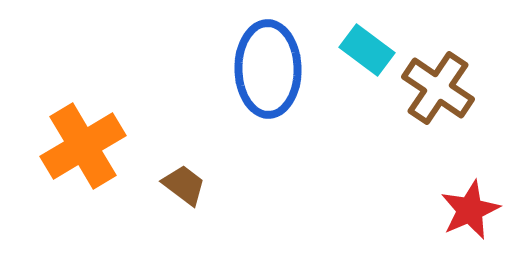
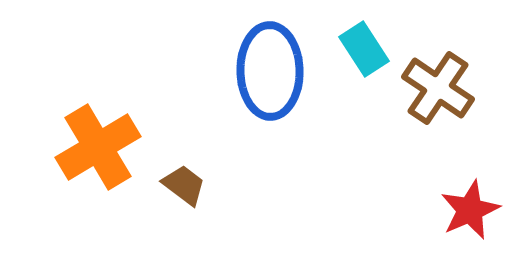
cyan rectangle: moved 3 px left, 1 px up; rotated 20 degrees clockwise
blue ellipse: moved 2 px right, 2 px down
orange cross: moved 15 px right, 1 px down
